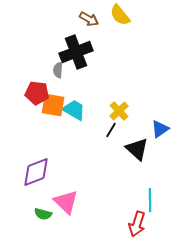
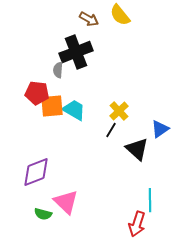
orange square: moved 1 px left, 1 px down; rotated 15 degrees counterclockwise
